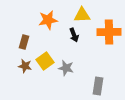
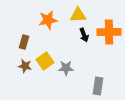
yellow triangle: moved 4 px left
black arrow: moved 10 px right
gray star: rotated 14 degrees counterclockwise
